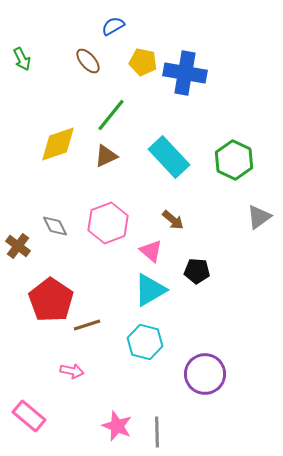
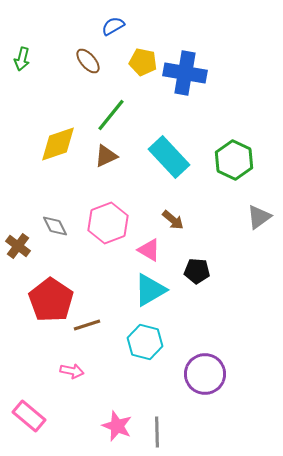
green arrow: rotated 40 degrees clockwise
pink triangle: moved 2 px left, 1 px up; rotated 10 degrees counterclockwise
